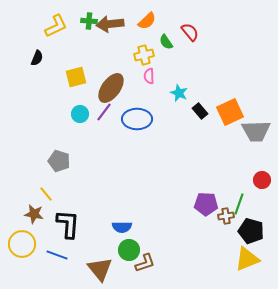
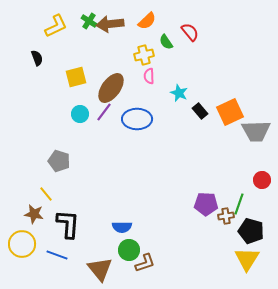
green cross: rotated 28 degrees clockwise
black semicircle: rotated 42 degrees counterclockwise
yellow triangle: rotated 36 degrees counterclockwise
